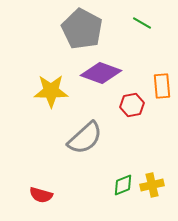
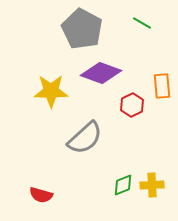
red hexagon: rotated 15 degrees counterclockwise
yellow cross: rotated 10 degrees clockwise
